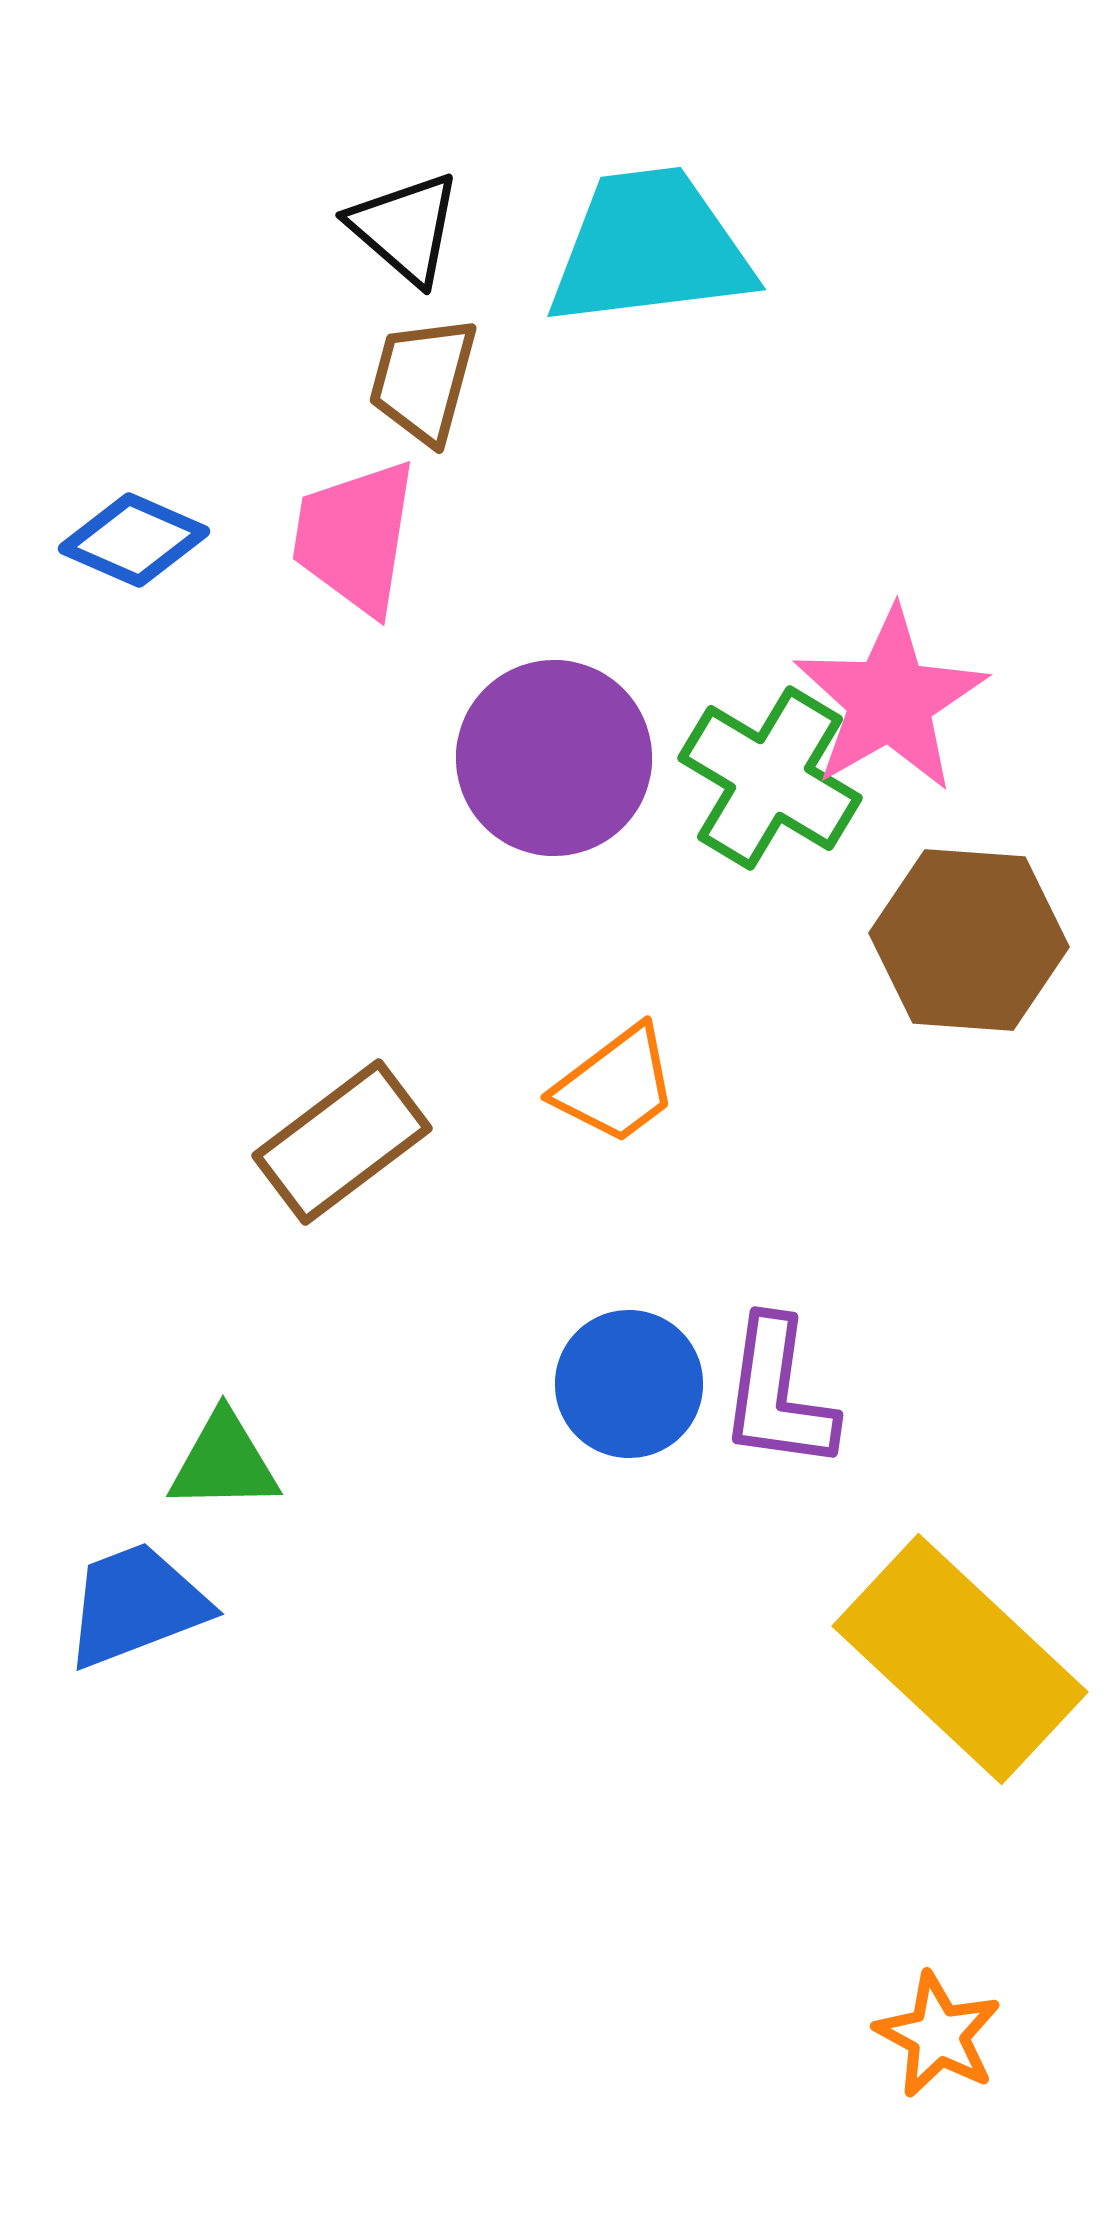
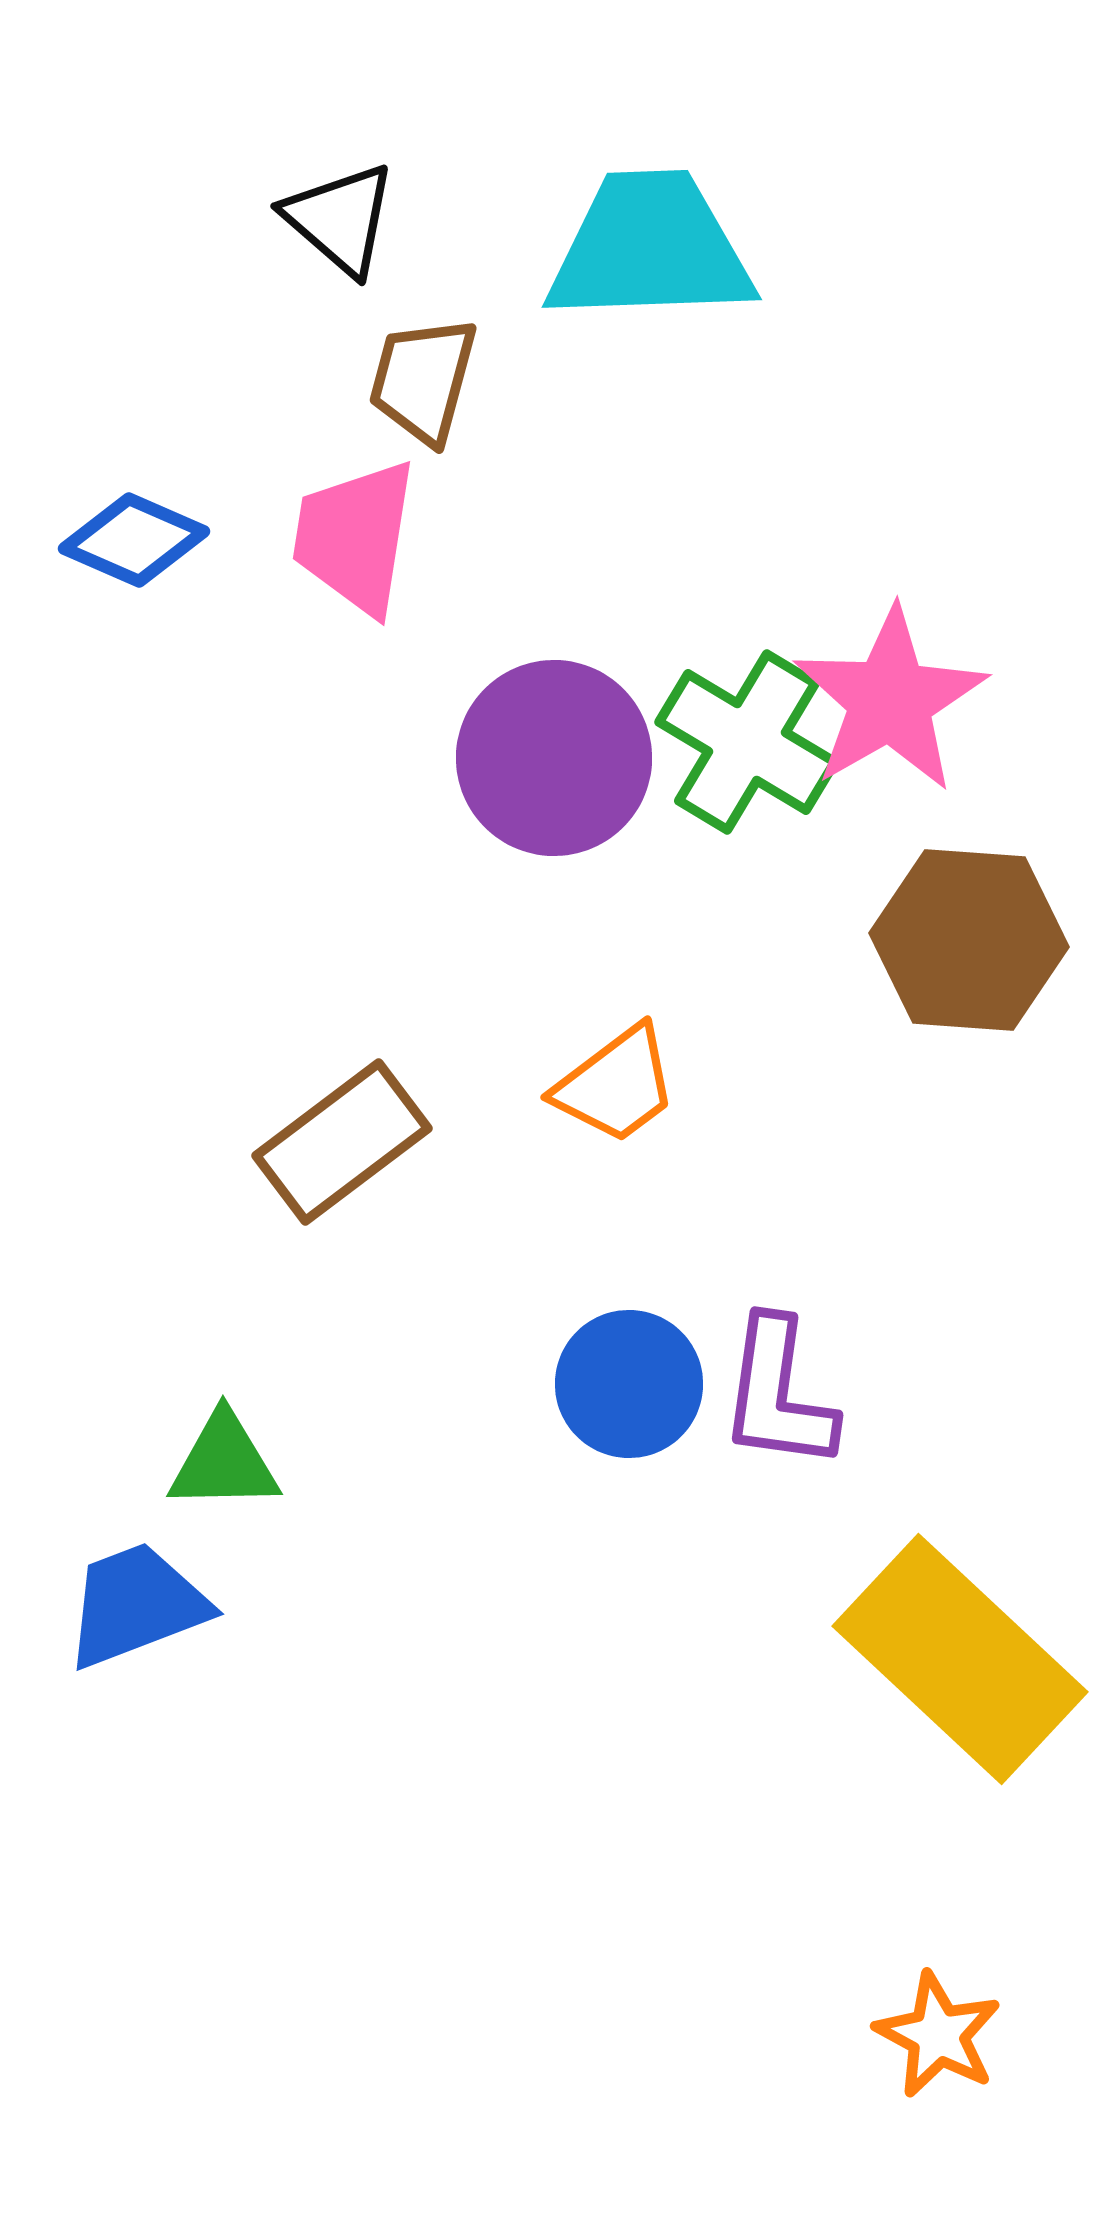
black triangle: moved 65 px left, 9 px up
cyan trapezoid: rotated 5 degrees clockwise
green cross: moved 23 px left, 36 px up
